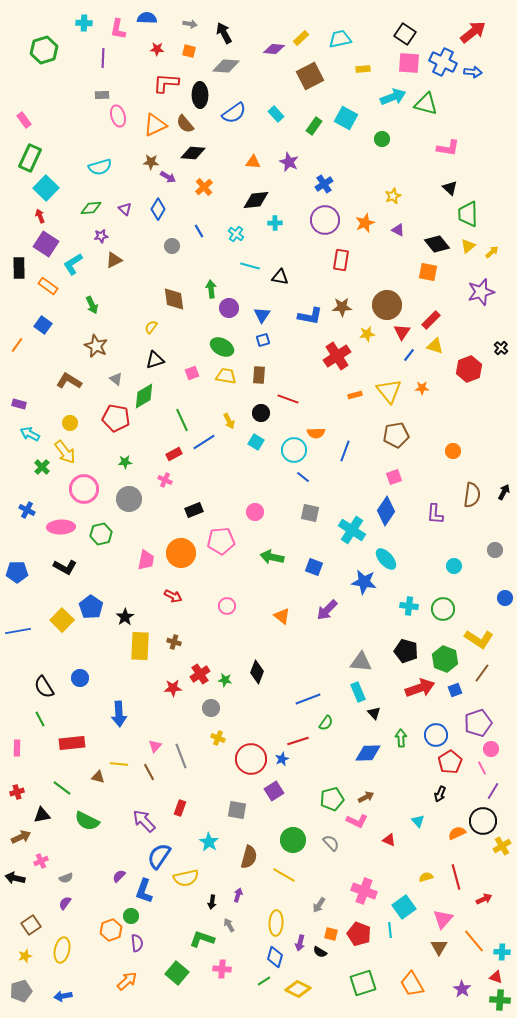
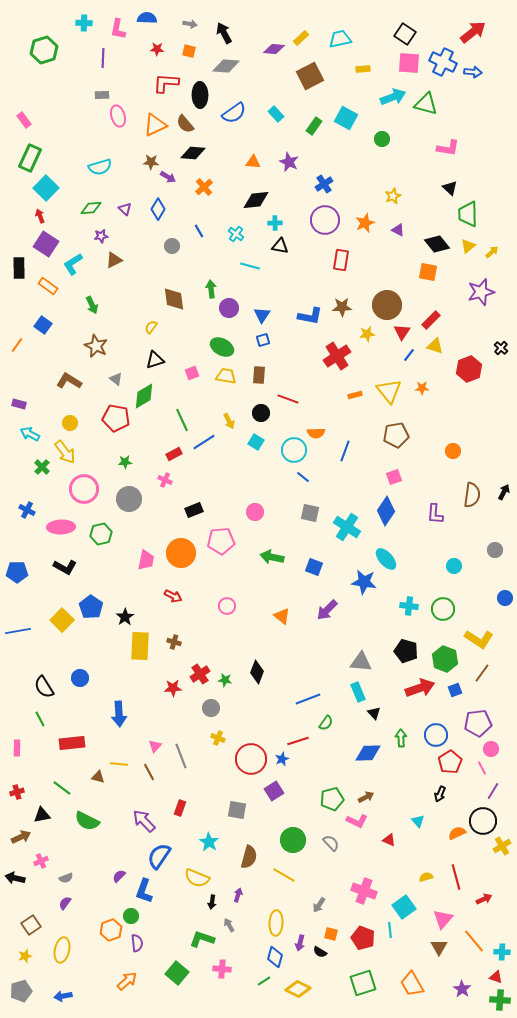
black triangle at (280, 277): moved 31 px up
cyan cross at (352, 530): moved 5 px left, 3 px up
purple pentagon at (478, 723): rotated 12 degrees clockwise
yellow semicircle at (186, 878): moved 11 px right; rotated 35 degrees clockwise
red pentagon at (359, 934): moved 4 px right, 4 px down
